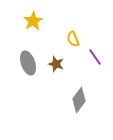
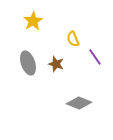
gray diamond: moved 3 px down; rotated 75 degrees clockwise
